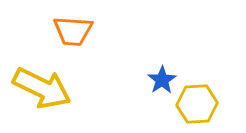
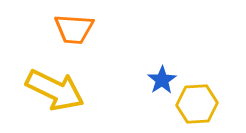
orange trapezoid: moved 1 px right, 2 px up
yellow arrow: moved 13 px right, 2 px down
